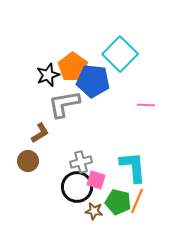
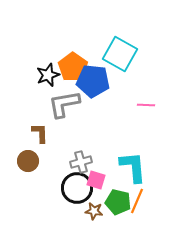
cyan square: rotated 16 degrees counterclockwise
brown L-shape: rotated 60 degrees counterclockwise
black circle: moved 1 px down
